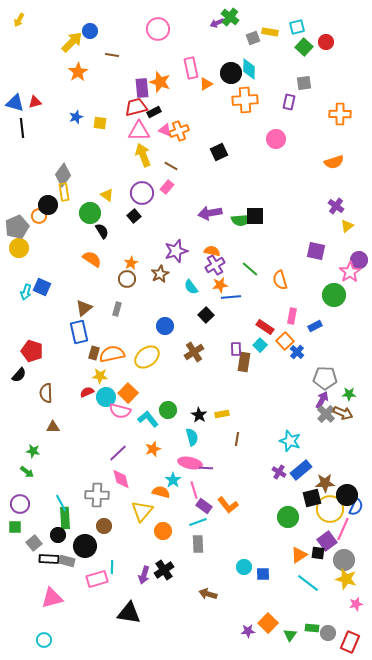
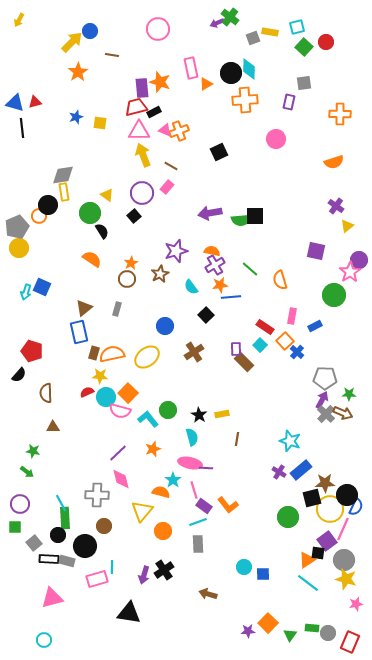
gray diamond at (63, 175): rotated 45 degrees clockwise
brown rectangle at (244, 362): rotated 54 degrees counterclockwise
orange triangle at (299, 555): moved 8 px right, 5 px down
